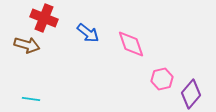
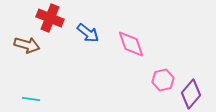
red cross: moved 6 px right
pink hexagon: moved 1 px right, 1 px down
